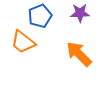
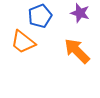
purple star: rotated 18 degrees clockwise
orange arrow: moved 2 px left, 3 px up
